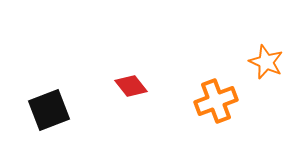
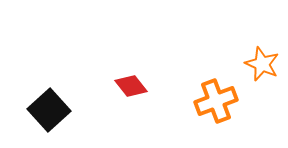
orange star: moved 4 px left, 2 px down
black square: rotated 21 degrees counterclockwise
